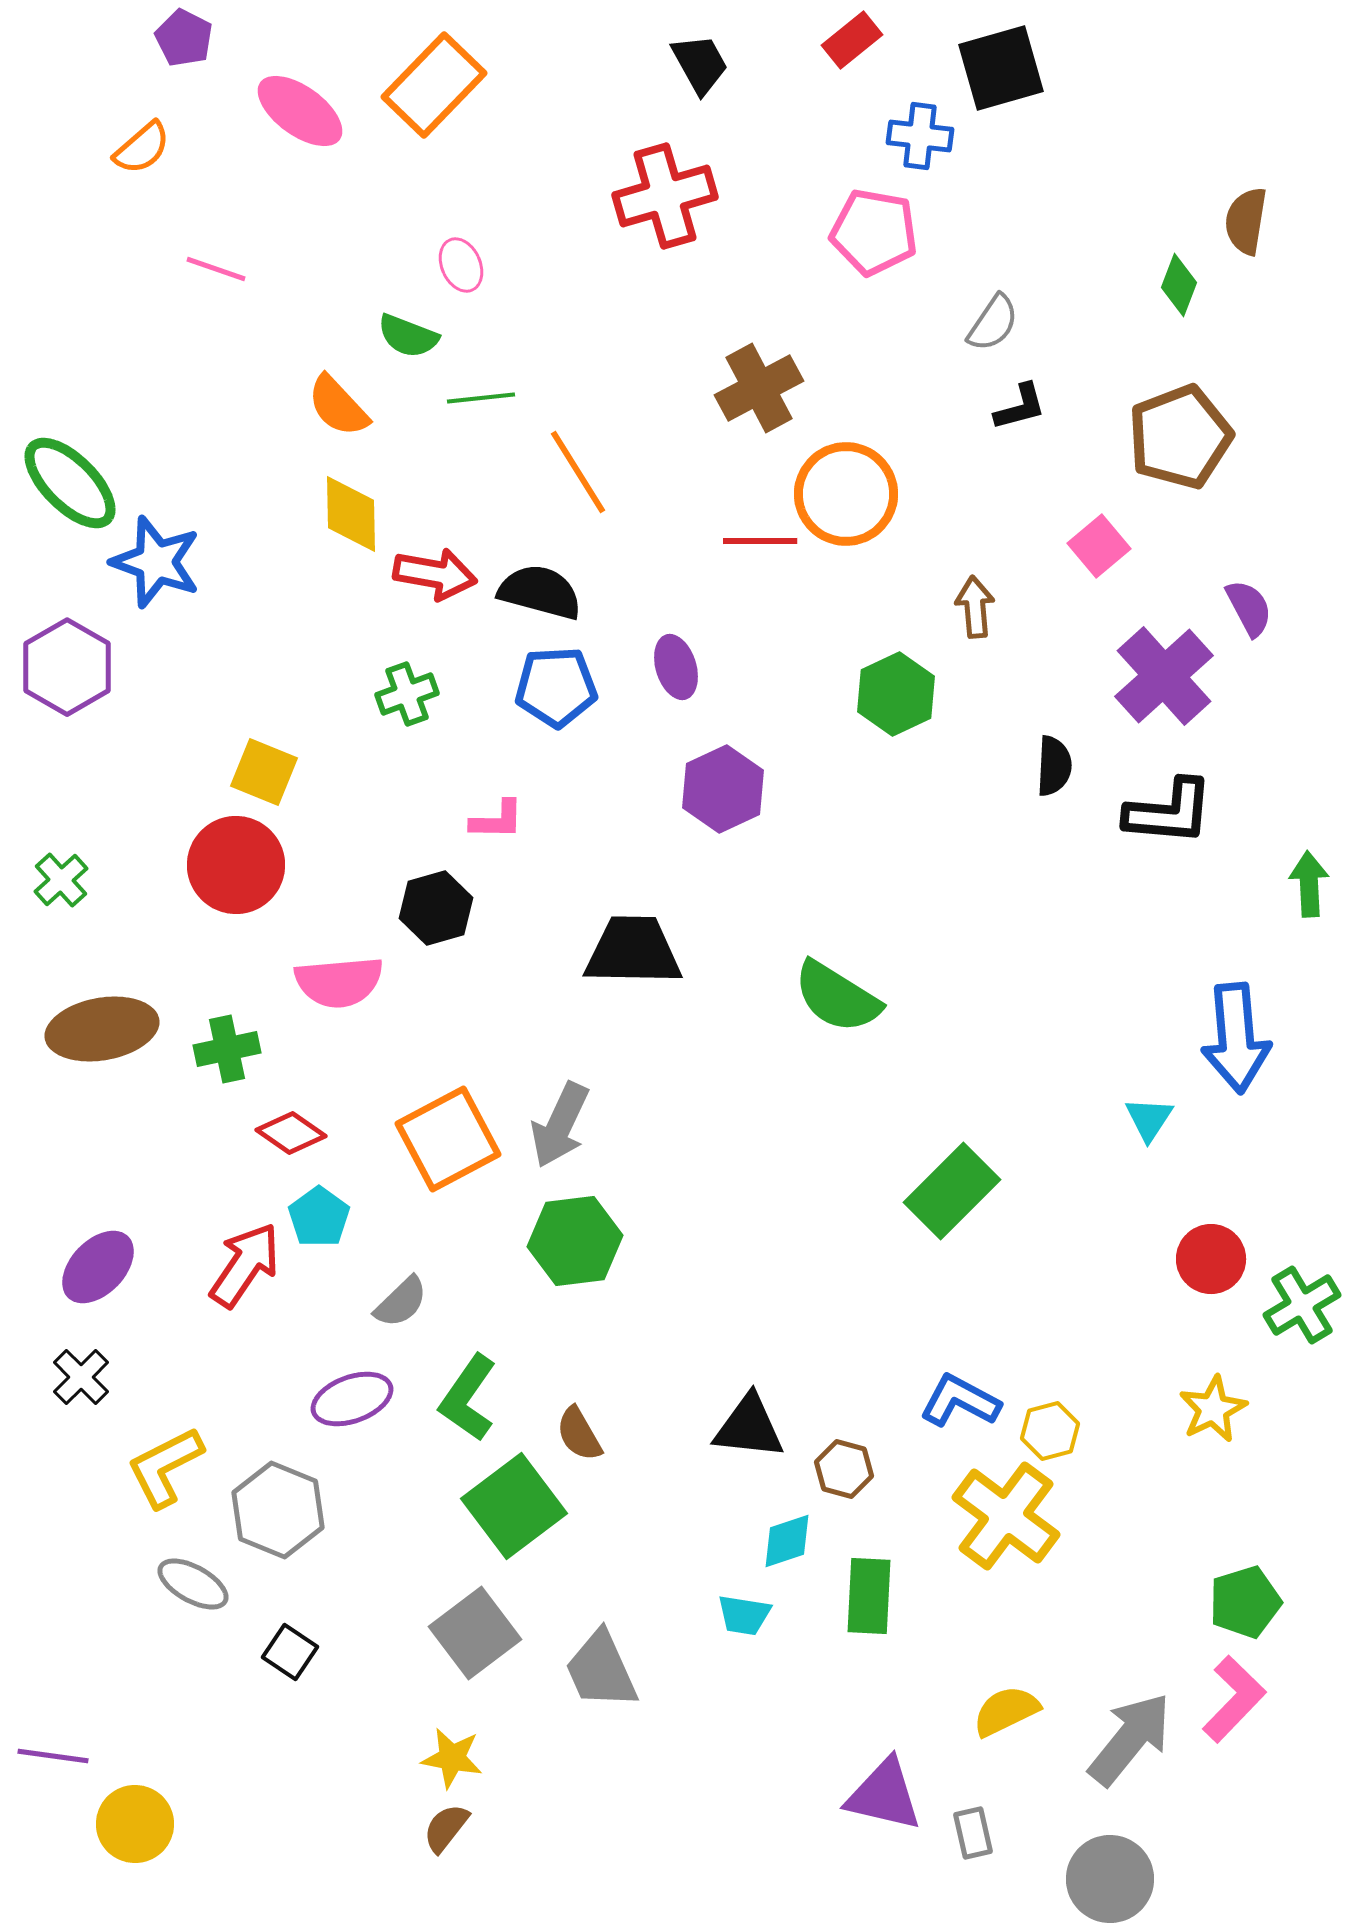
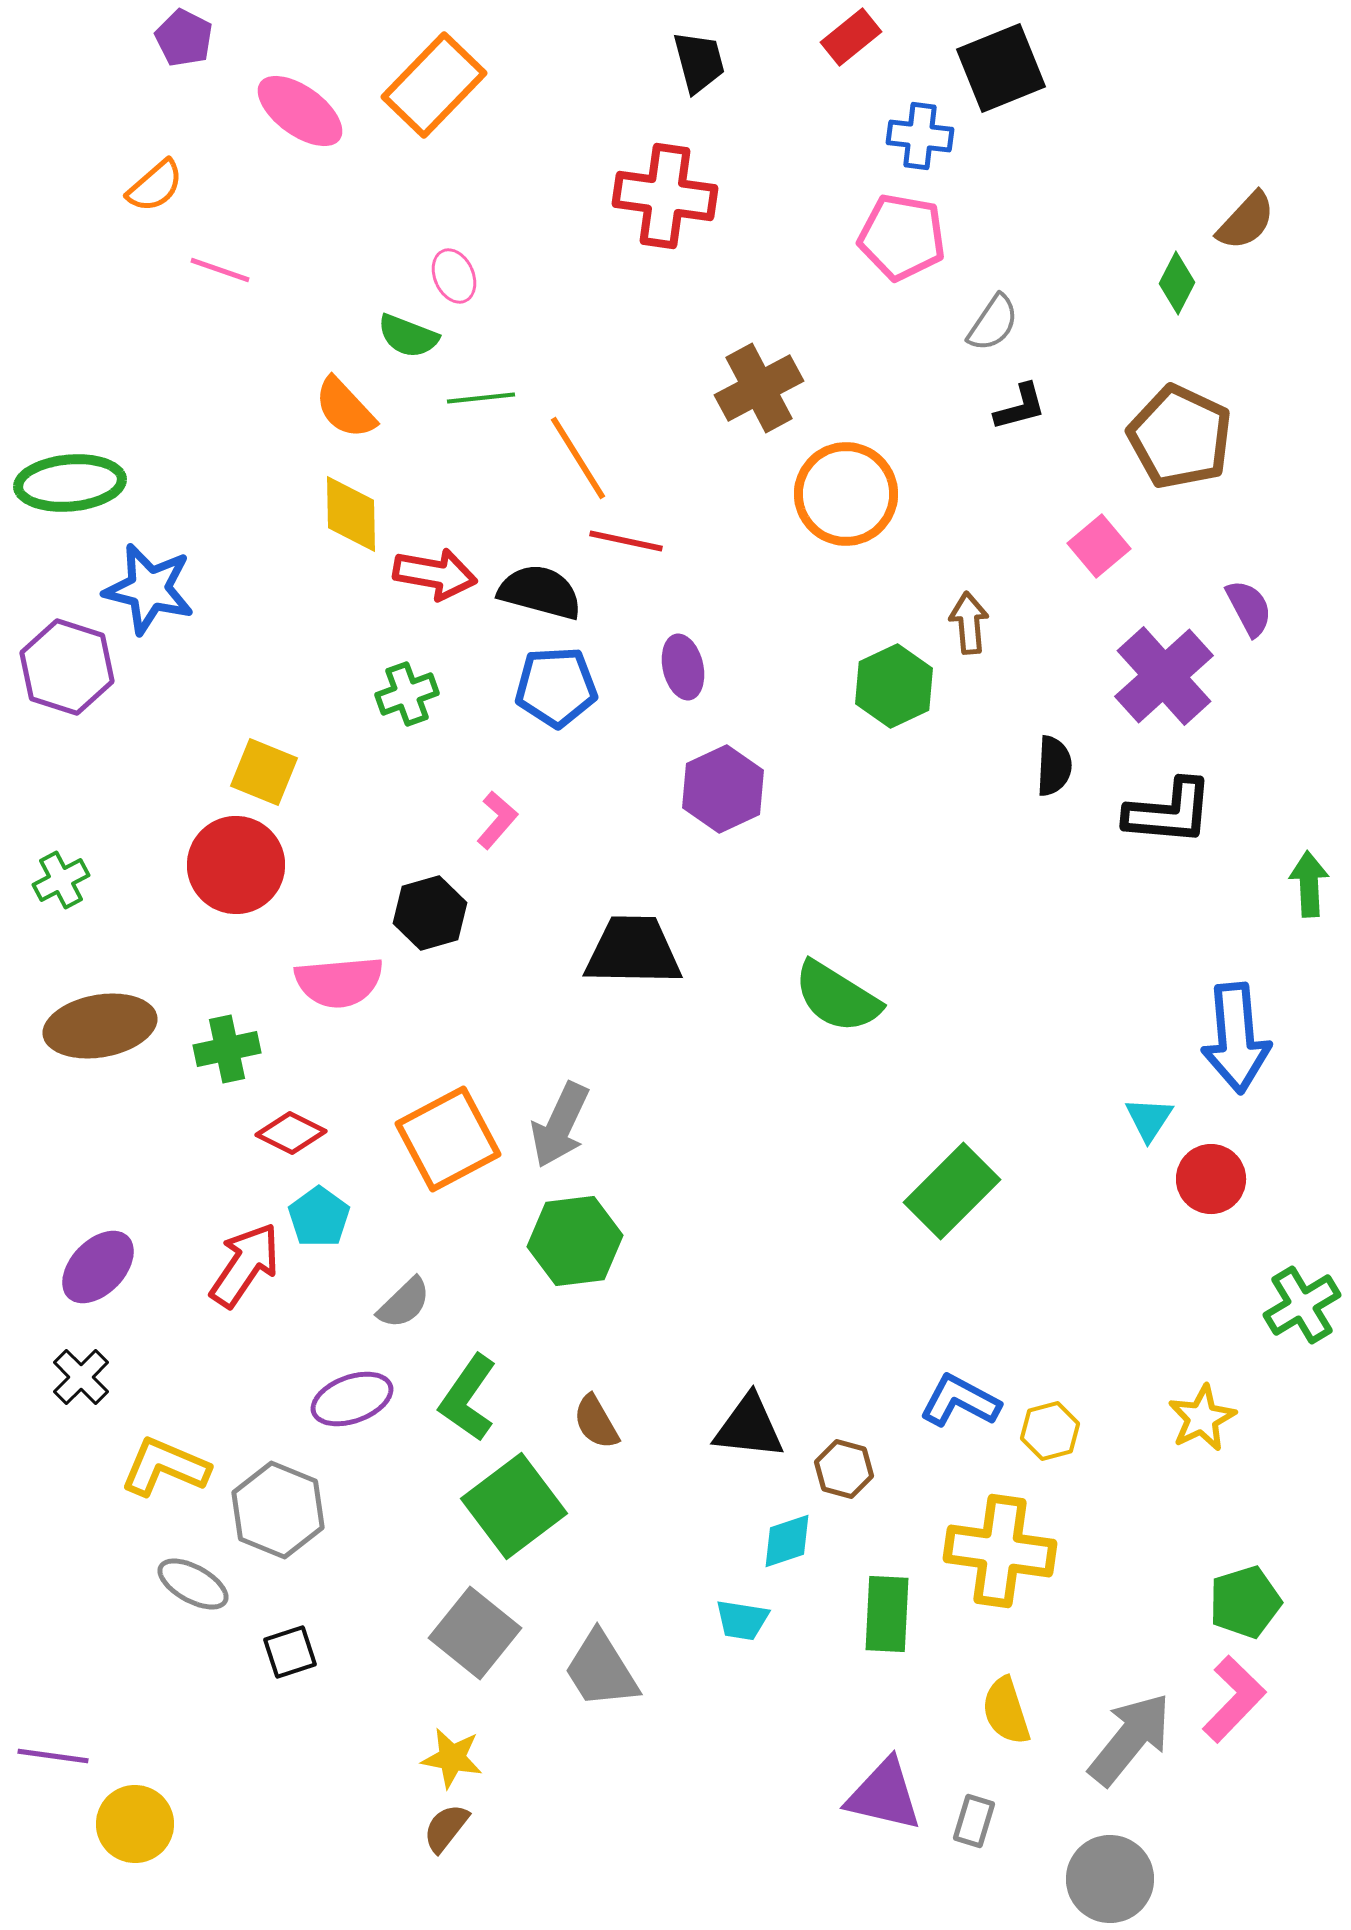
red rectangle at (852, 40): moved 1 px left, 3 px up
black trapezoid at (700, 64): moved 1 px left, 2 px up; rotated 14 degrees clockwise
black square at (1001, 68): rotated 6 degrees counterclockwise
orange semicircle at (142, 148): moved 13 px right, 38 px down
red cross at (665, 196): rotated 24 degrees clockwise
brown semicircle at (1246, 221): rotated 146 degrees counterclockwise
pink pentagon at (874, 232): moved 28 px right, 5 px down
pink ellipse at (461, 265): moved 7 px left, 11 px down
pink line at (216, 269): moved 4 px right, 1 px down
green diamond at (1179, 285): moved 2 px left, 2 px up; rotated 6 degrees clockwise
orange semicircle at (338, 406): moved 7 px right, 2 px down
brown pentagon at (1180, 437): rotated 26 degrees counterclockwise
orange line at (578, 472): moved 14 px up
green ellipse at (70, 483): rotated 50 degrees counterclockwise
red line at (760, 541): moved 134 px left; rotated 12 degrees clockwise
blue star at (156, 562): moved 7 px left, 27 px down; rotated 6 degrees counterclockwise
brown arrow at (975, 607): moved 6 px left, 16 px down
purple hexagon at (67, 667): rotated 12 degrees counterclockwise
purple ellipse at (676, 667): moved 7 px right; rotated 4 degrees clockwise
green hexagon at (896, 694): moved 2 px left, 8 px up
pink L-shape at (497, 820): rotated 50 degrees counterclockwise
green cross at (61, 880): rotated 14 degrees clockwise
black hexagon at (436, 908): moved 6 px left, 5 px down
brown ellipse at (102, 1029): moved 2 px left, 3 px up
red diamond at (291, 1133): rotated 8 degrees counterclockwise
red circle at (1211, 1259): moved 80 px up
gray semicircle at (401, 1302): moved 3 px right, 1 px down
yellow star at (1213, 1409): moved 11 px left, 9 px down
brown semicircle at (579, 1434): moved 17 px right, 12 px up
yellow L-shape at (165, 1467): rotated 50 degrees clockwise
yellow cross at (1006, 1516): moved 6 px left, 35 px down; rotated 29 degrees counterclockwise
green rectangle at (869, 1596): moved 18 px right, 18 px down
cyan trapezoid at (744, 1615): moved 2 px left, 5 px down
gray square at (475, 1633): rotated 14 degrees counterclockwise
black square at (290, 1652): rotated 38 degrees clockwise
gray trapezoid at (601, 1670): rotated 8 degrees counterclockwise
yellow semicircle at (1006, 1711): rotated 82 degrees counterclockwise
gray rectangle at (973, 1833): moved 1 px right, 12 px up; rotated 30 degrees clockwise
